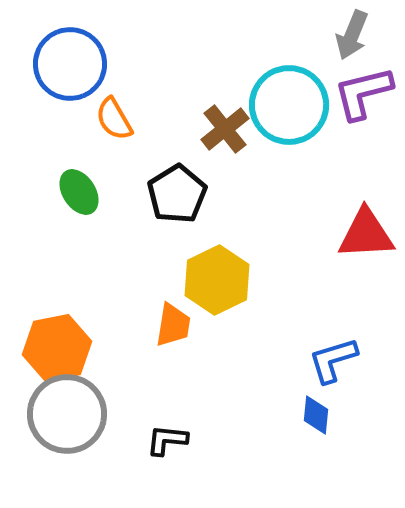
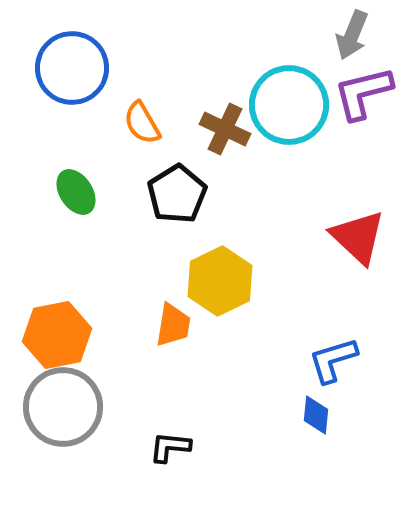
blue circle: moved 2 px right, 4 px down
orange semicircle: moved 28 px right, 4 px down
brown cross: rotated 27 degrees counterclockwise
green ellipse: moved 3 px left
red triangle: moved 8 px left, 3 px down; rotated 46 degrees clockwise
yellow hexagon: moved 3 px right, 1 px down
orange hexagon: moved 13 px up
gray circle: moved 4 px left, 7 px up
black L-shape: moved 3 px right, 7 px down
